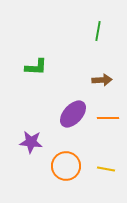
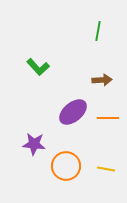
green L-shape: moved 2 px right; rotated 45 degrees clockwise
purple ellipse: moved 2 px up; rotated 8 degrees clockwise
purple star: moved 3 px right, 2 px down
